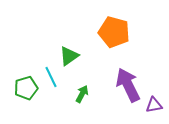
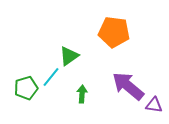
orange pentagon: rotated 8 degrees counterclockwise
cyan line: rotated 65 degrees clockwise
purple arrow: moved 1 px down; rotated 24 degrees counterclockwise
green arrow: rotated 24 degrees counterclockwise
purple triangle: rotated 18 degrees clockwise
